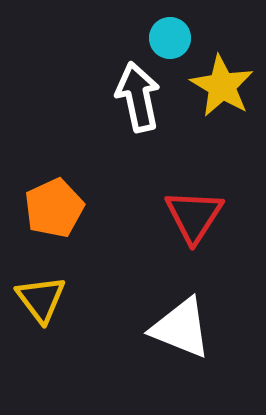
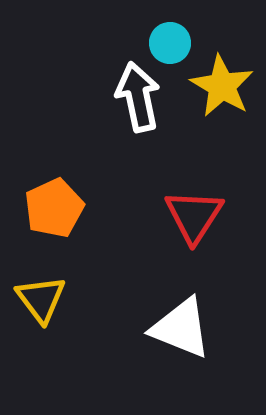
cyan circle: moved 5 px down
